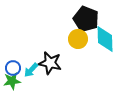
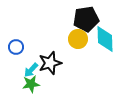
black pentagon: rotated 30 degrees counterclockwise
black star: rotated 30 degrees counterclockwise
blue circle: moved 3 px right, 21 px up
green star: moved 19 px right, 3 px down
